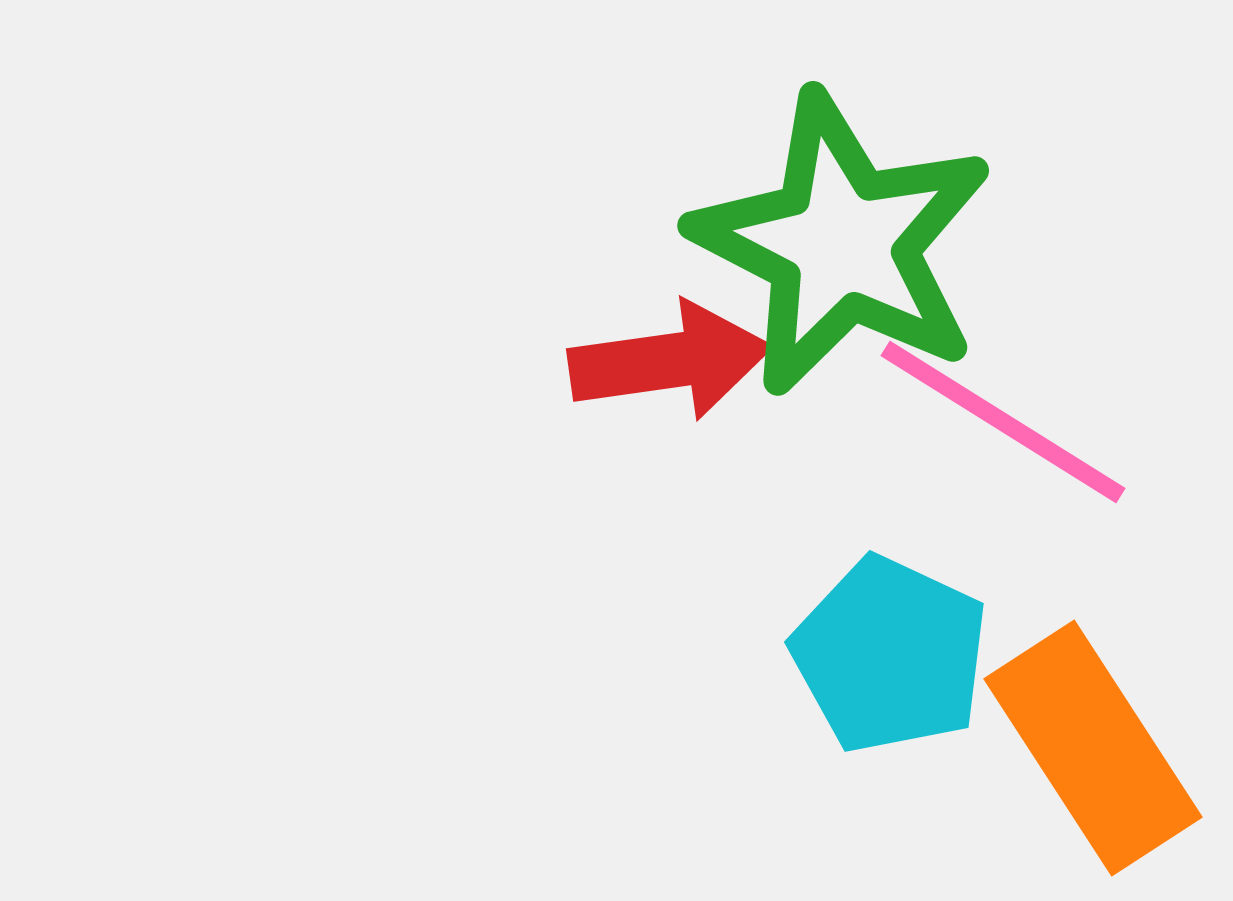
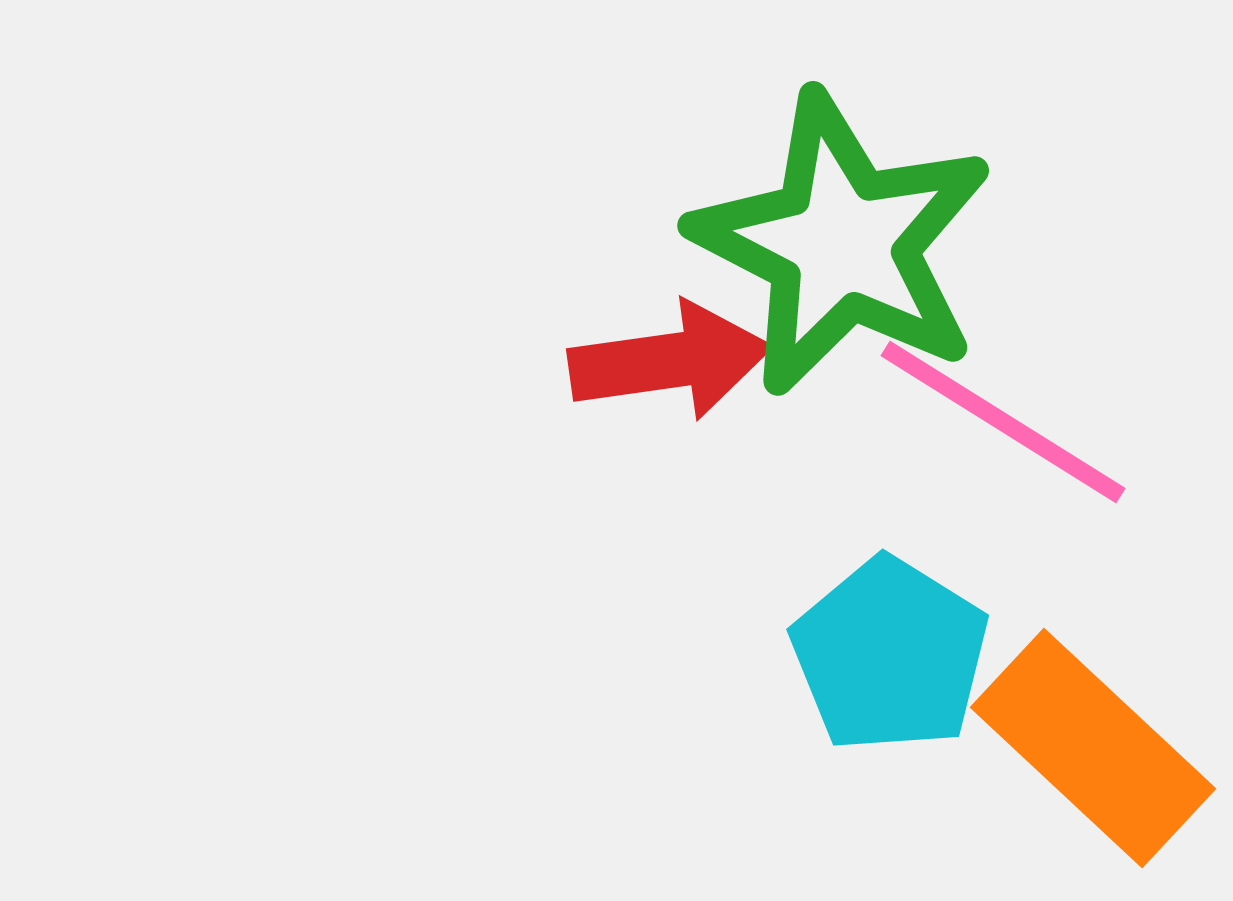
cyan pentagon: rotated 7 degrees clockwise
orange rectangle: rotated 14 degrees counterclockwise
